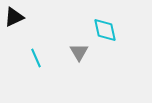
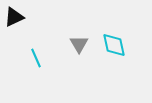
cyan diamond: moved 9 px right, 15 px down
gray triangle: moved 8 px up
